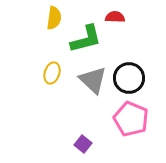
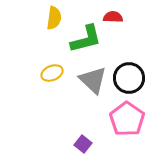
red semicircle: moved 2 px left
yellow ellipse: rotated 50 degrees clockwise
pink pentagon: moved 4 px left; rotated 12 degrees clockwise
